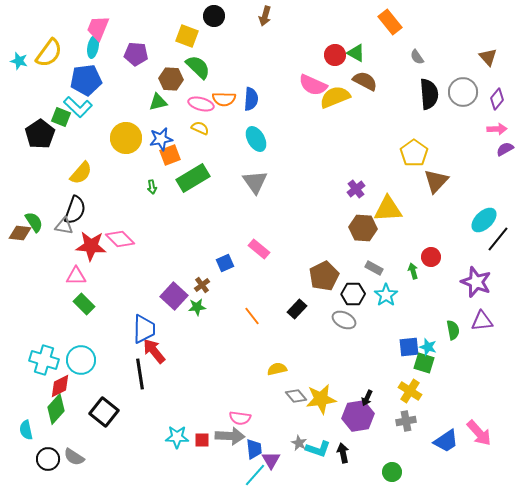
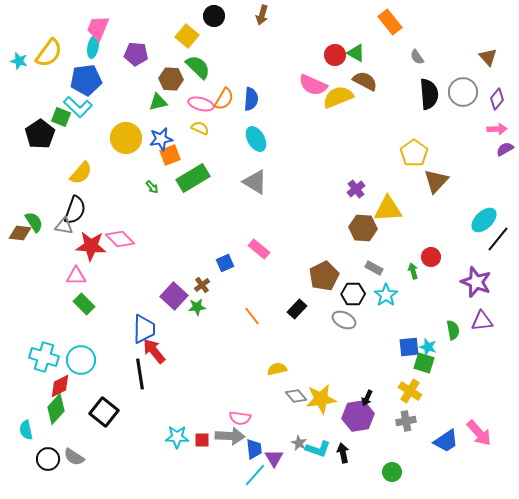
brown arrow at (265, 16): moved 3 px left, 1 px up
yellow square at (187, 36): rotated 20 degrees clockwise
yellow semicircle at (335, 97): moved 3 px right
orange semicircle at (224, 99): rotated 60 degrees counterclockwise
gray triangle at (255, 182): rotated 24 degrees counterclockwise
green arrow at (152, 187): rotated 32 degrees counterclockwise
cyan cross at (44, 360): moved 3 px up
purple triangle at (271, 460): moved 3 px right, 2 px up
